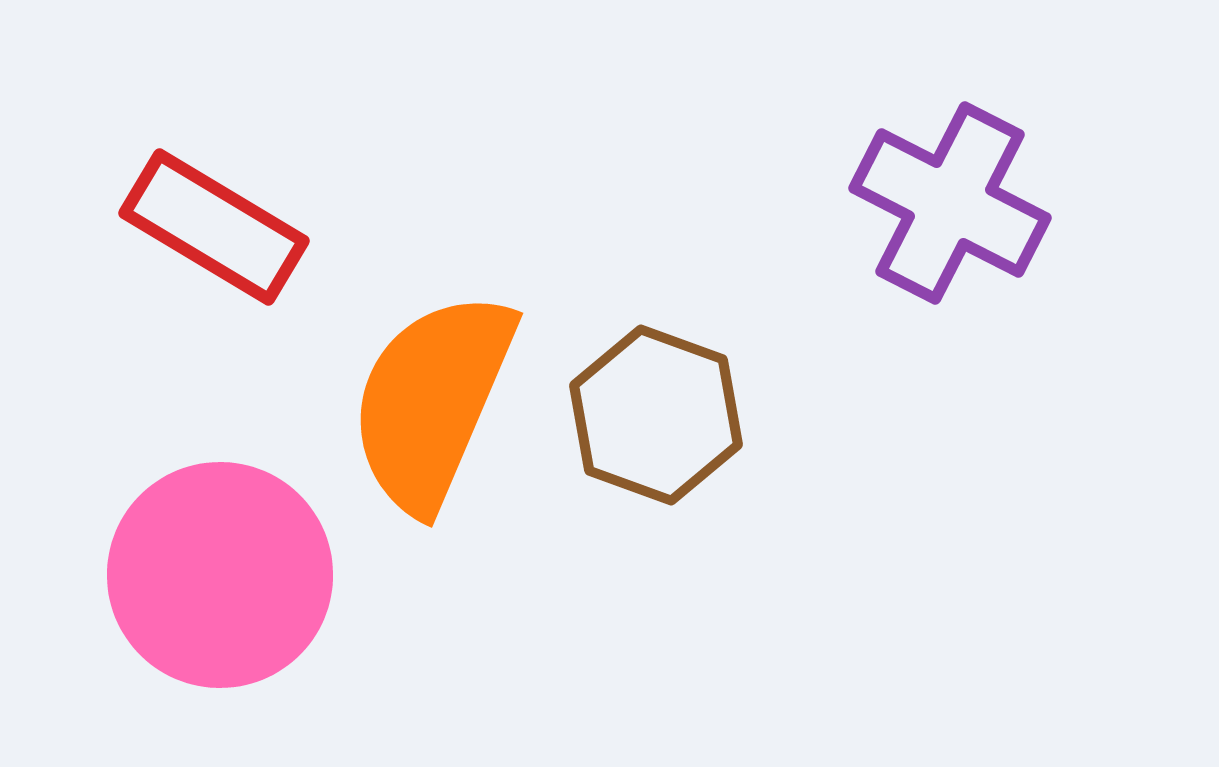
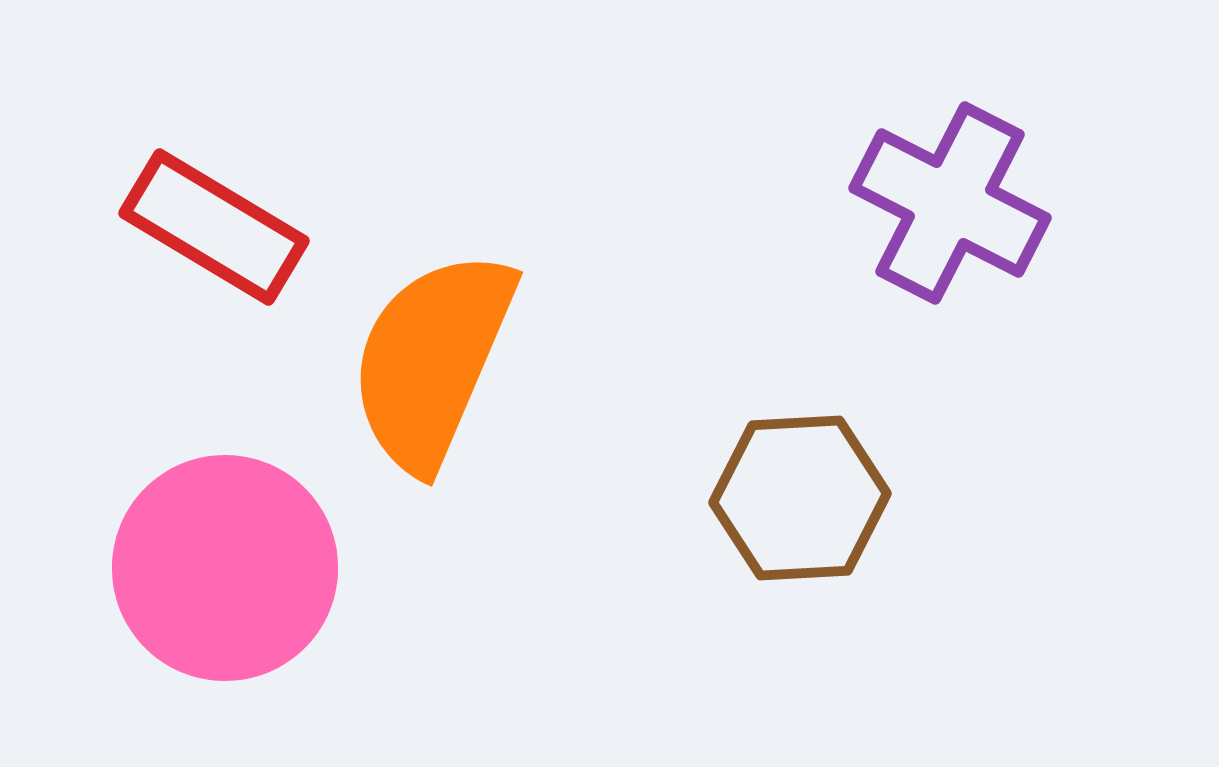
orange semicircle: moved 41 px up
brown hexagon: moved 144 px right, 83 px down; rotated 23 degrees counterclockwise
pink circle: moved 5 px right, 7 px up
